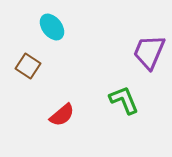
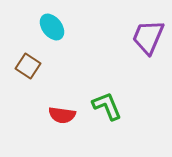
purple trapezoid: moved 1 px left, 15 px up
green L-shape: moved 17 px left, 6 px down
red semicircle: rotated 48 degrees clockwise
